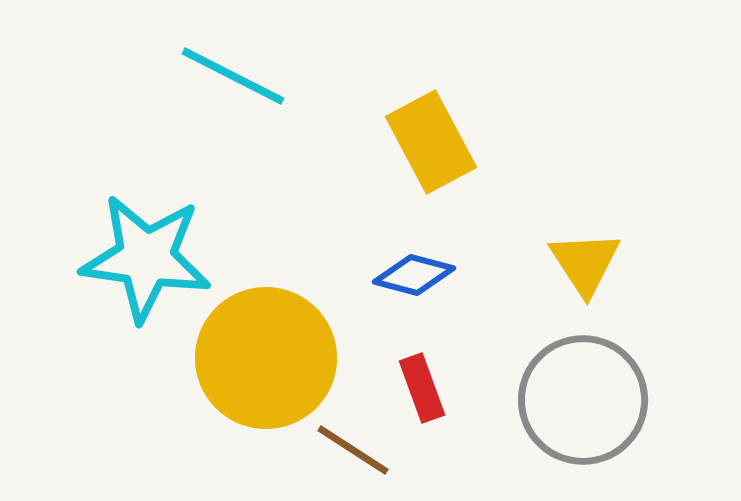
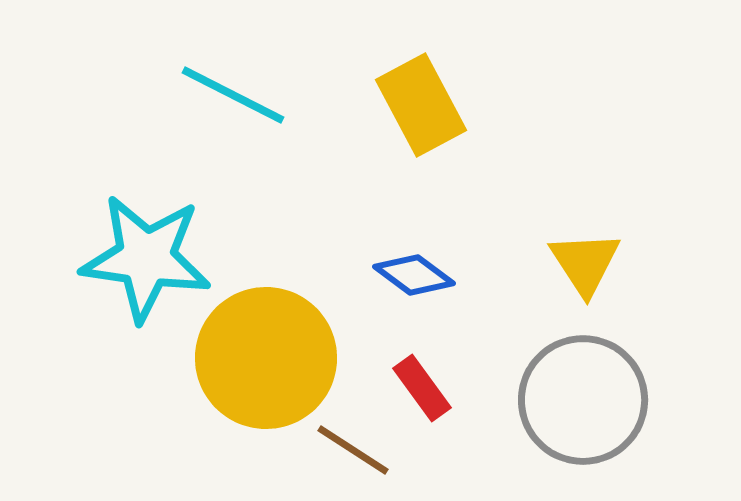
cyan line: moved 19 px down
yellow rectangle: moved 10 px left, 37 px up
blue diamond: rotated 22 degrees clockwise
red rectangle: rotated 16 degrees counterclockwise
